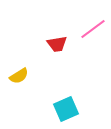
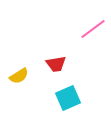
red trapezoid: moved 1 px left, 20 px down
cyan square: moved 2 px right, 11 px up
